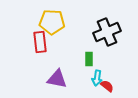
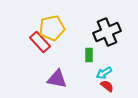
yellow pentagon: moved 6 px down; rotated 15 degrees counterclockwise
red rectangle: rotated 35 degrees counterclockwise
green rectangle: moved 4 px up
cyan arrow: moved 7 px right, 5 px up; rotated 49 degrees clockwise
